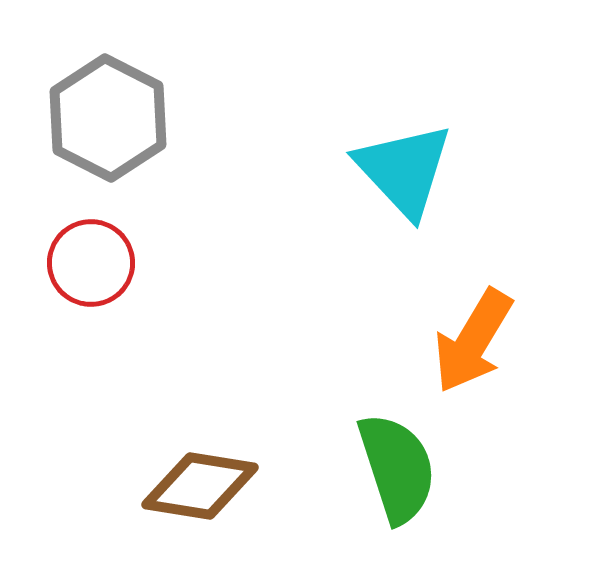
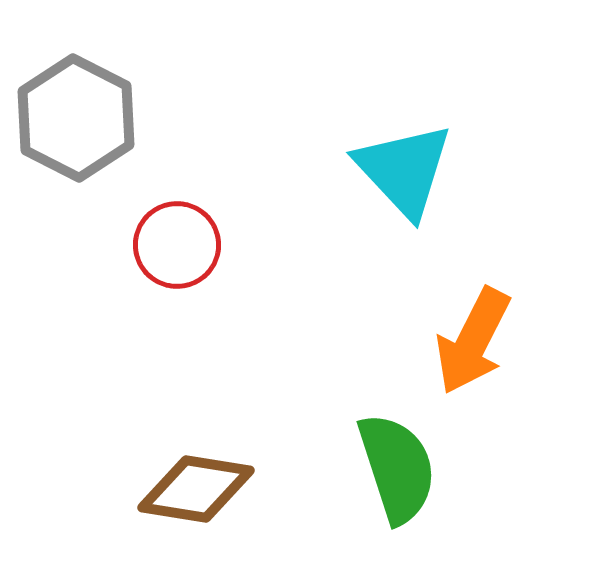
gray hexagon: moved 32 px left
red circle: moved 86 px right, 18 px up
orange arrow: rotated 4 degrees counterclockwise
brown diamond: moved 4 px left, 3 px down
